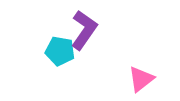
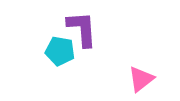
purple L-shape: moved 2 px left, 1 px up; rotated 39 degrees counterclockwise
